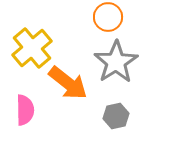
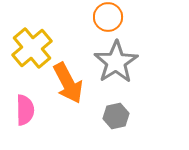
orange arrow: rotated 24 degrees clockwise
